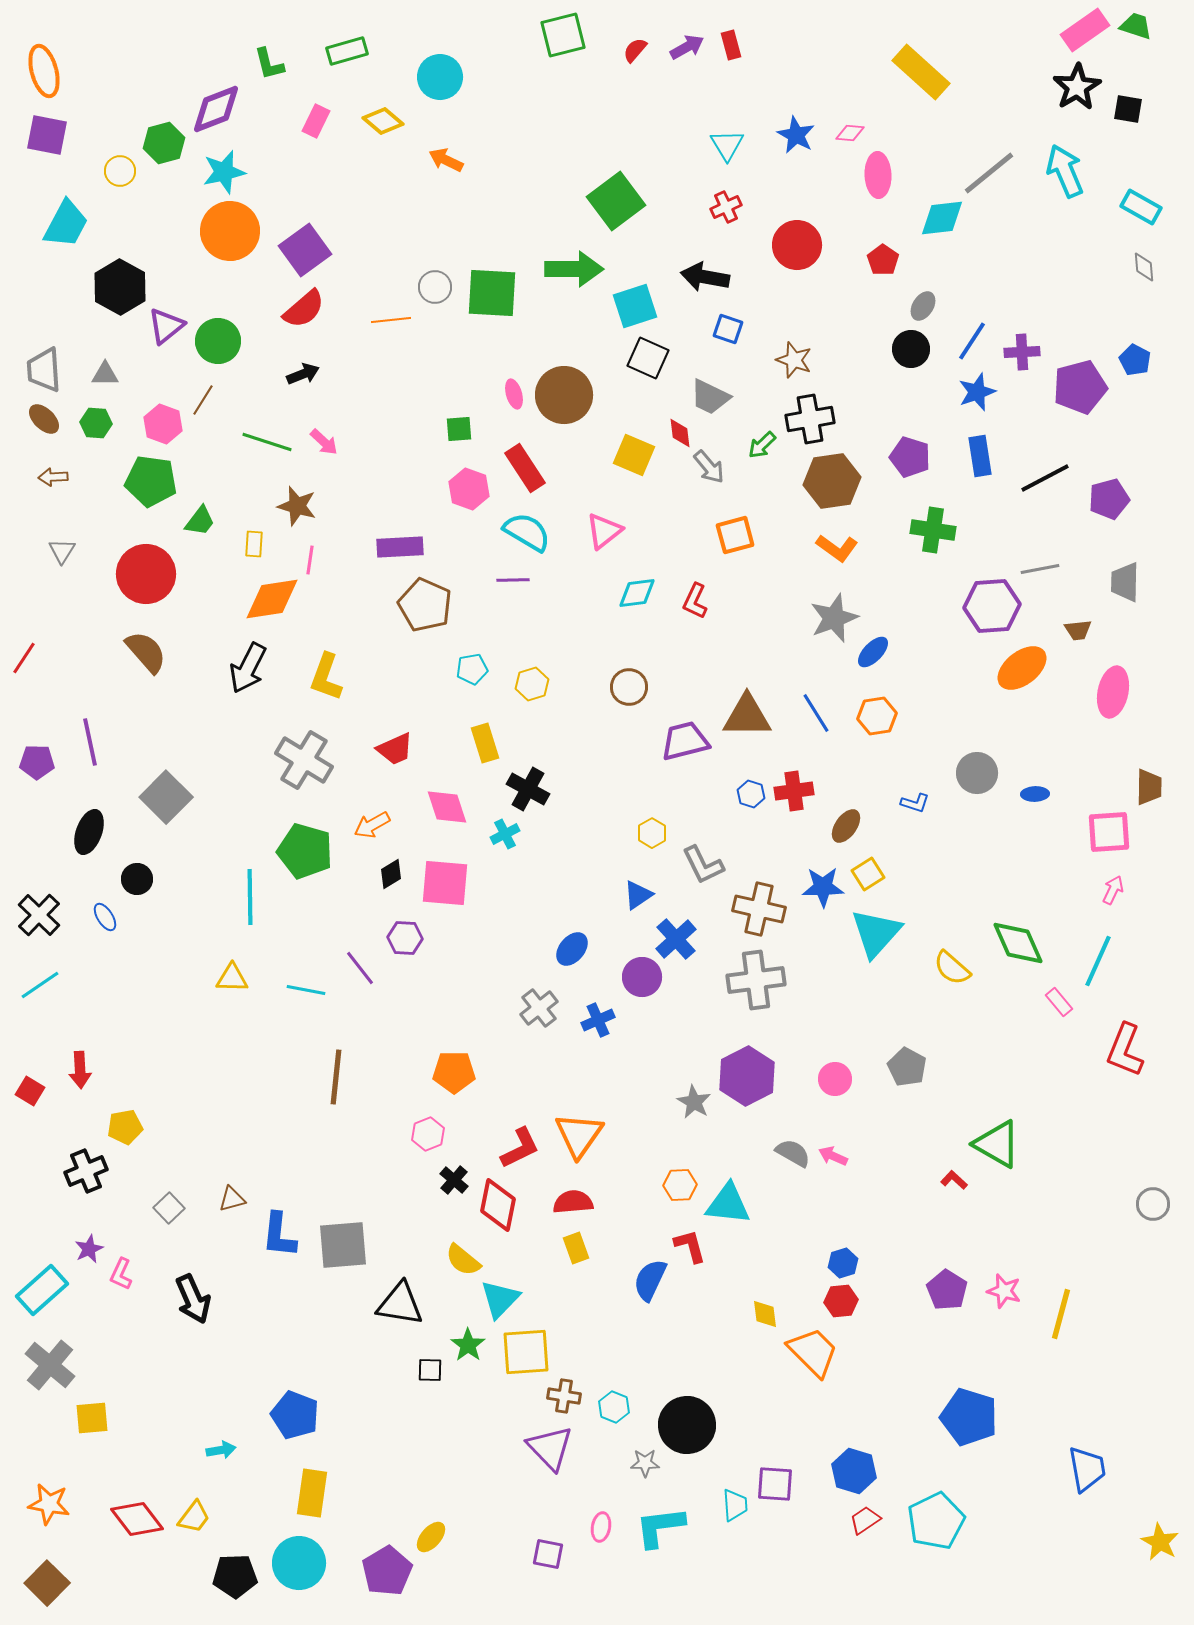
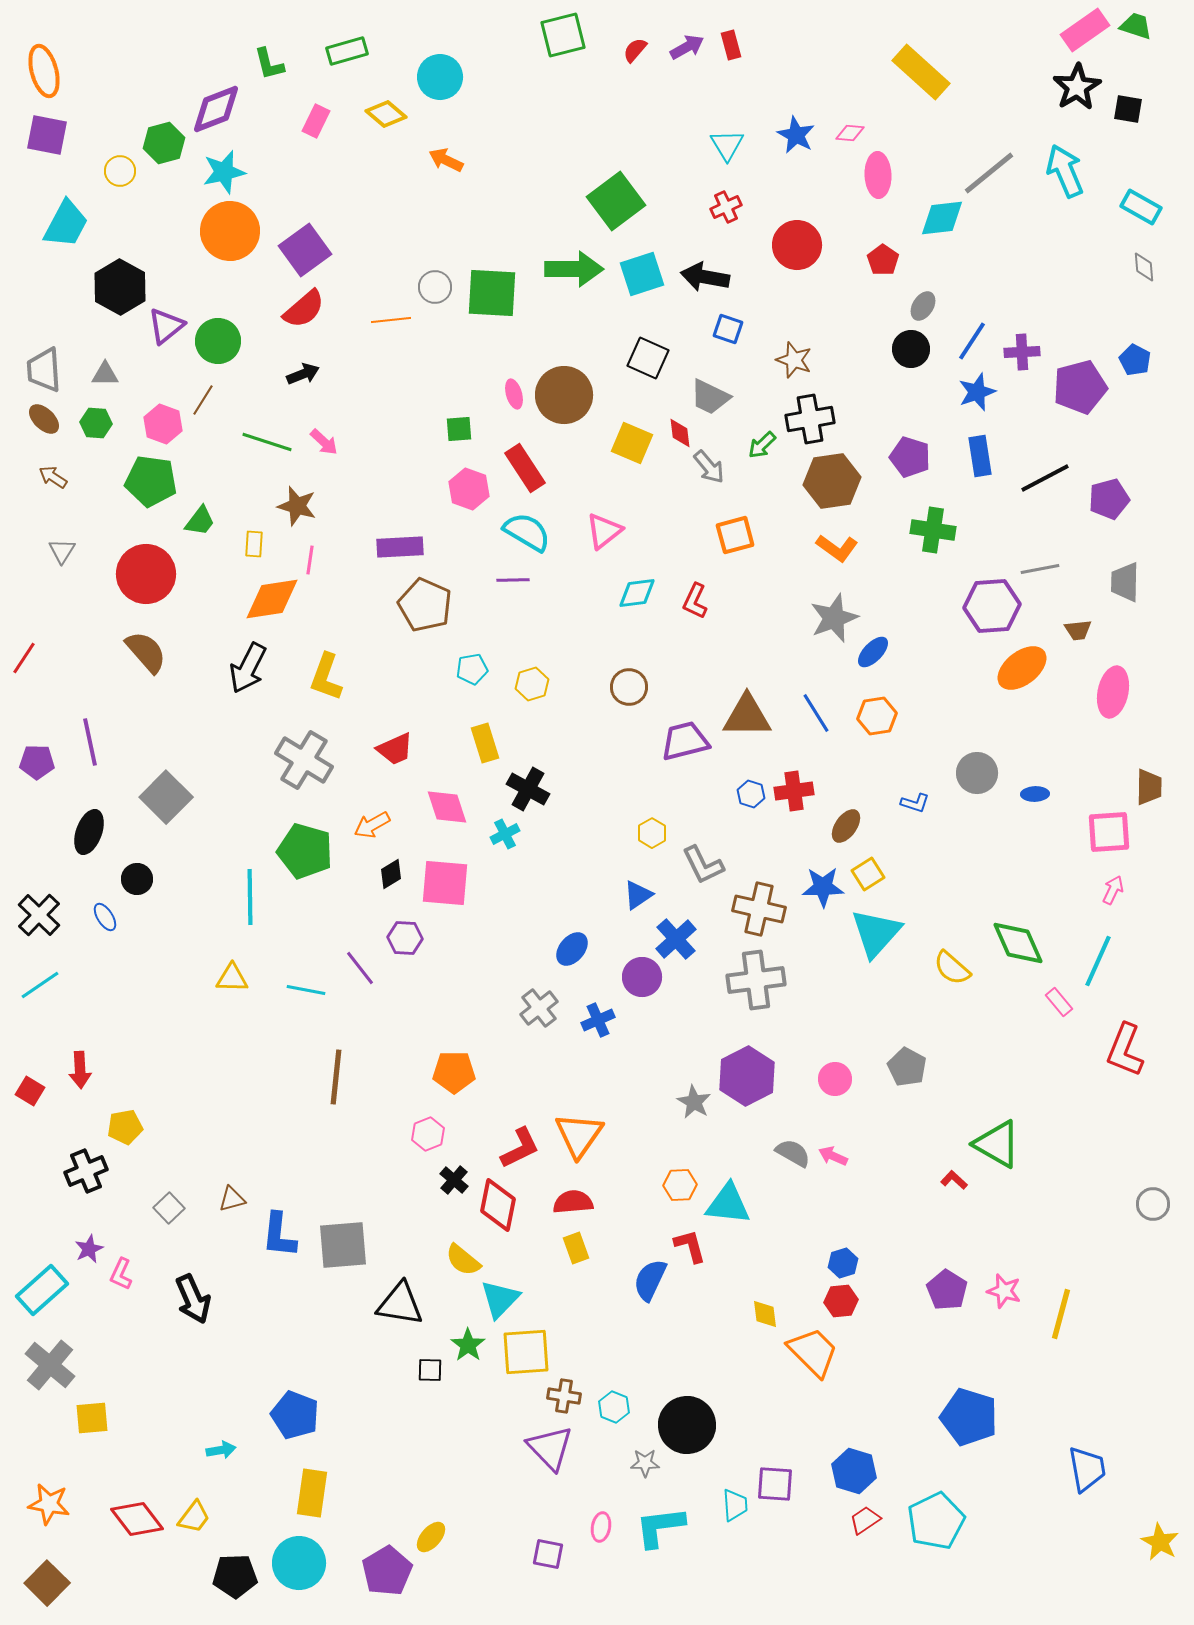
yellow diamond at (383, 121): moved 3 px right, 7 px up
cyan square at (635, 306): moved 7 px right, 32 px up
yellow square at (634, 455): moved 2 px left, 12 px up
brown arrow at (53, 477): rotated 36 degrees clockwise
